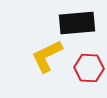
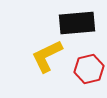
red hexagon: moved 1 px down; rotated 16 degrees counterclockwise
